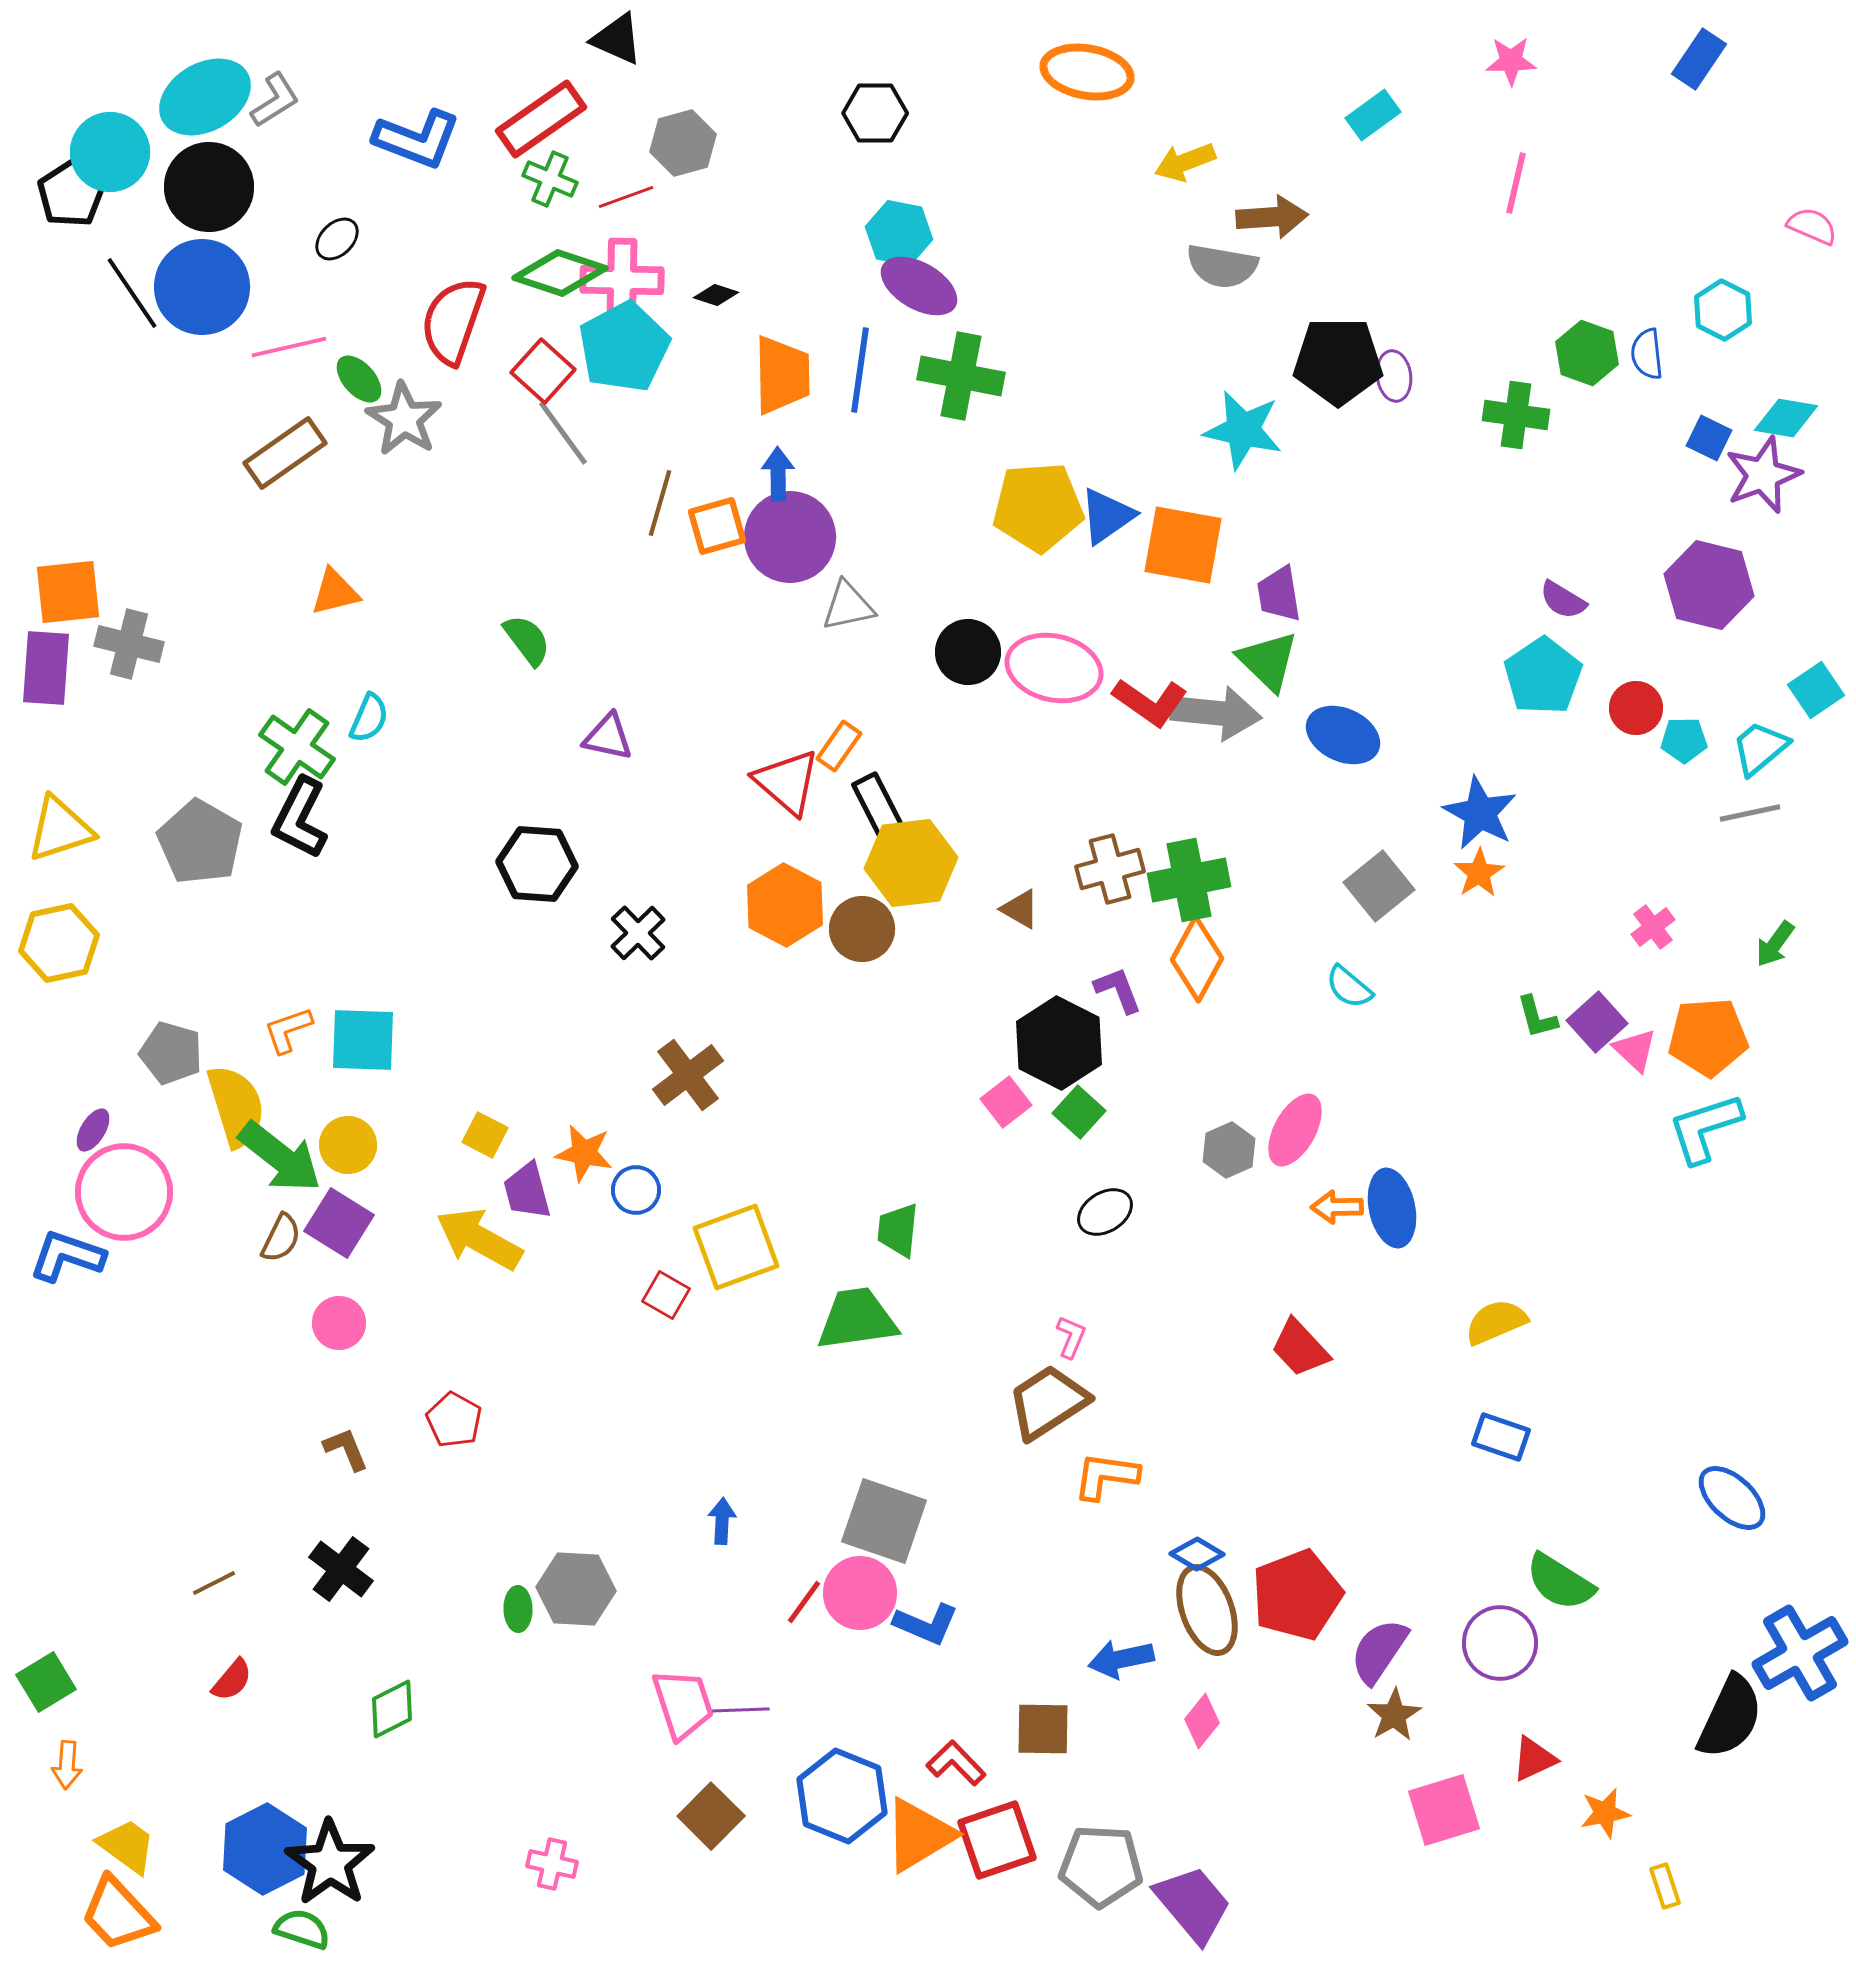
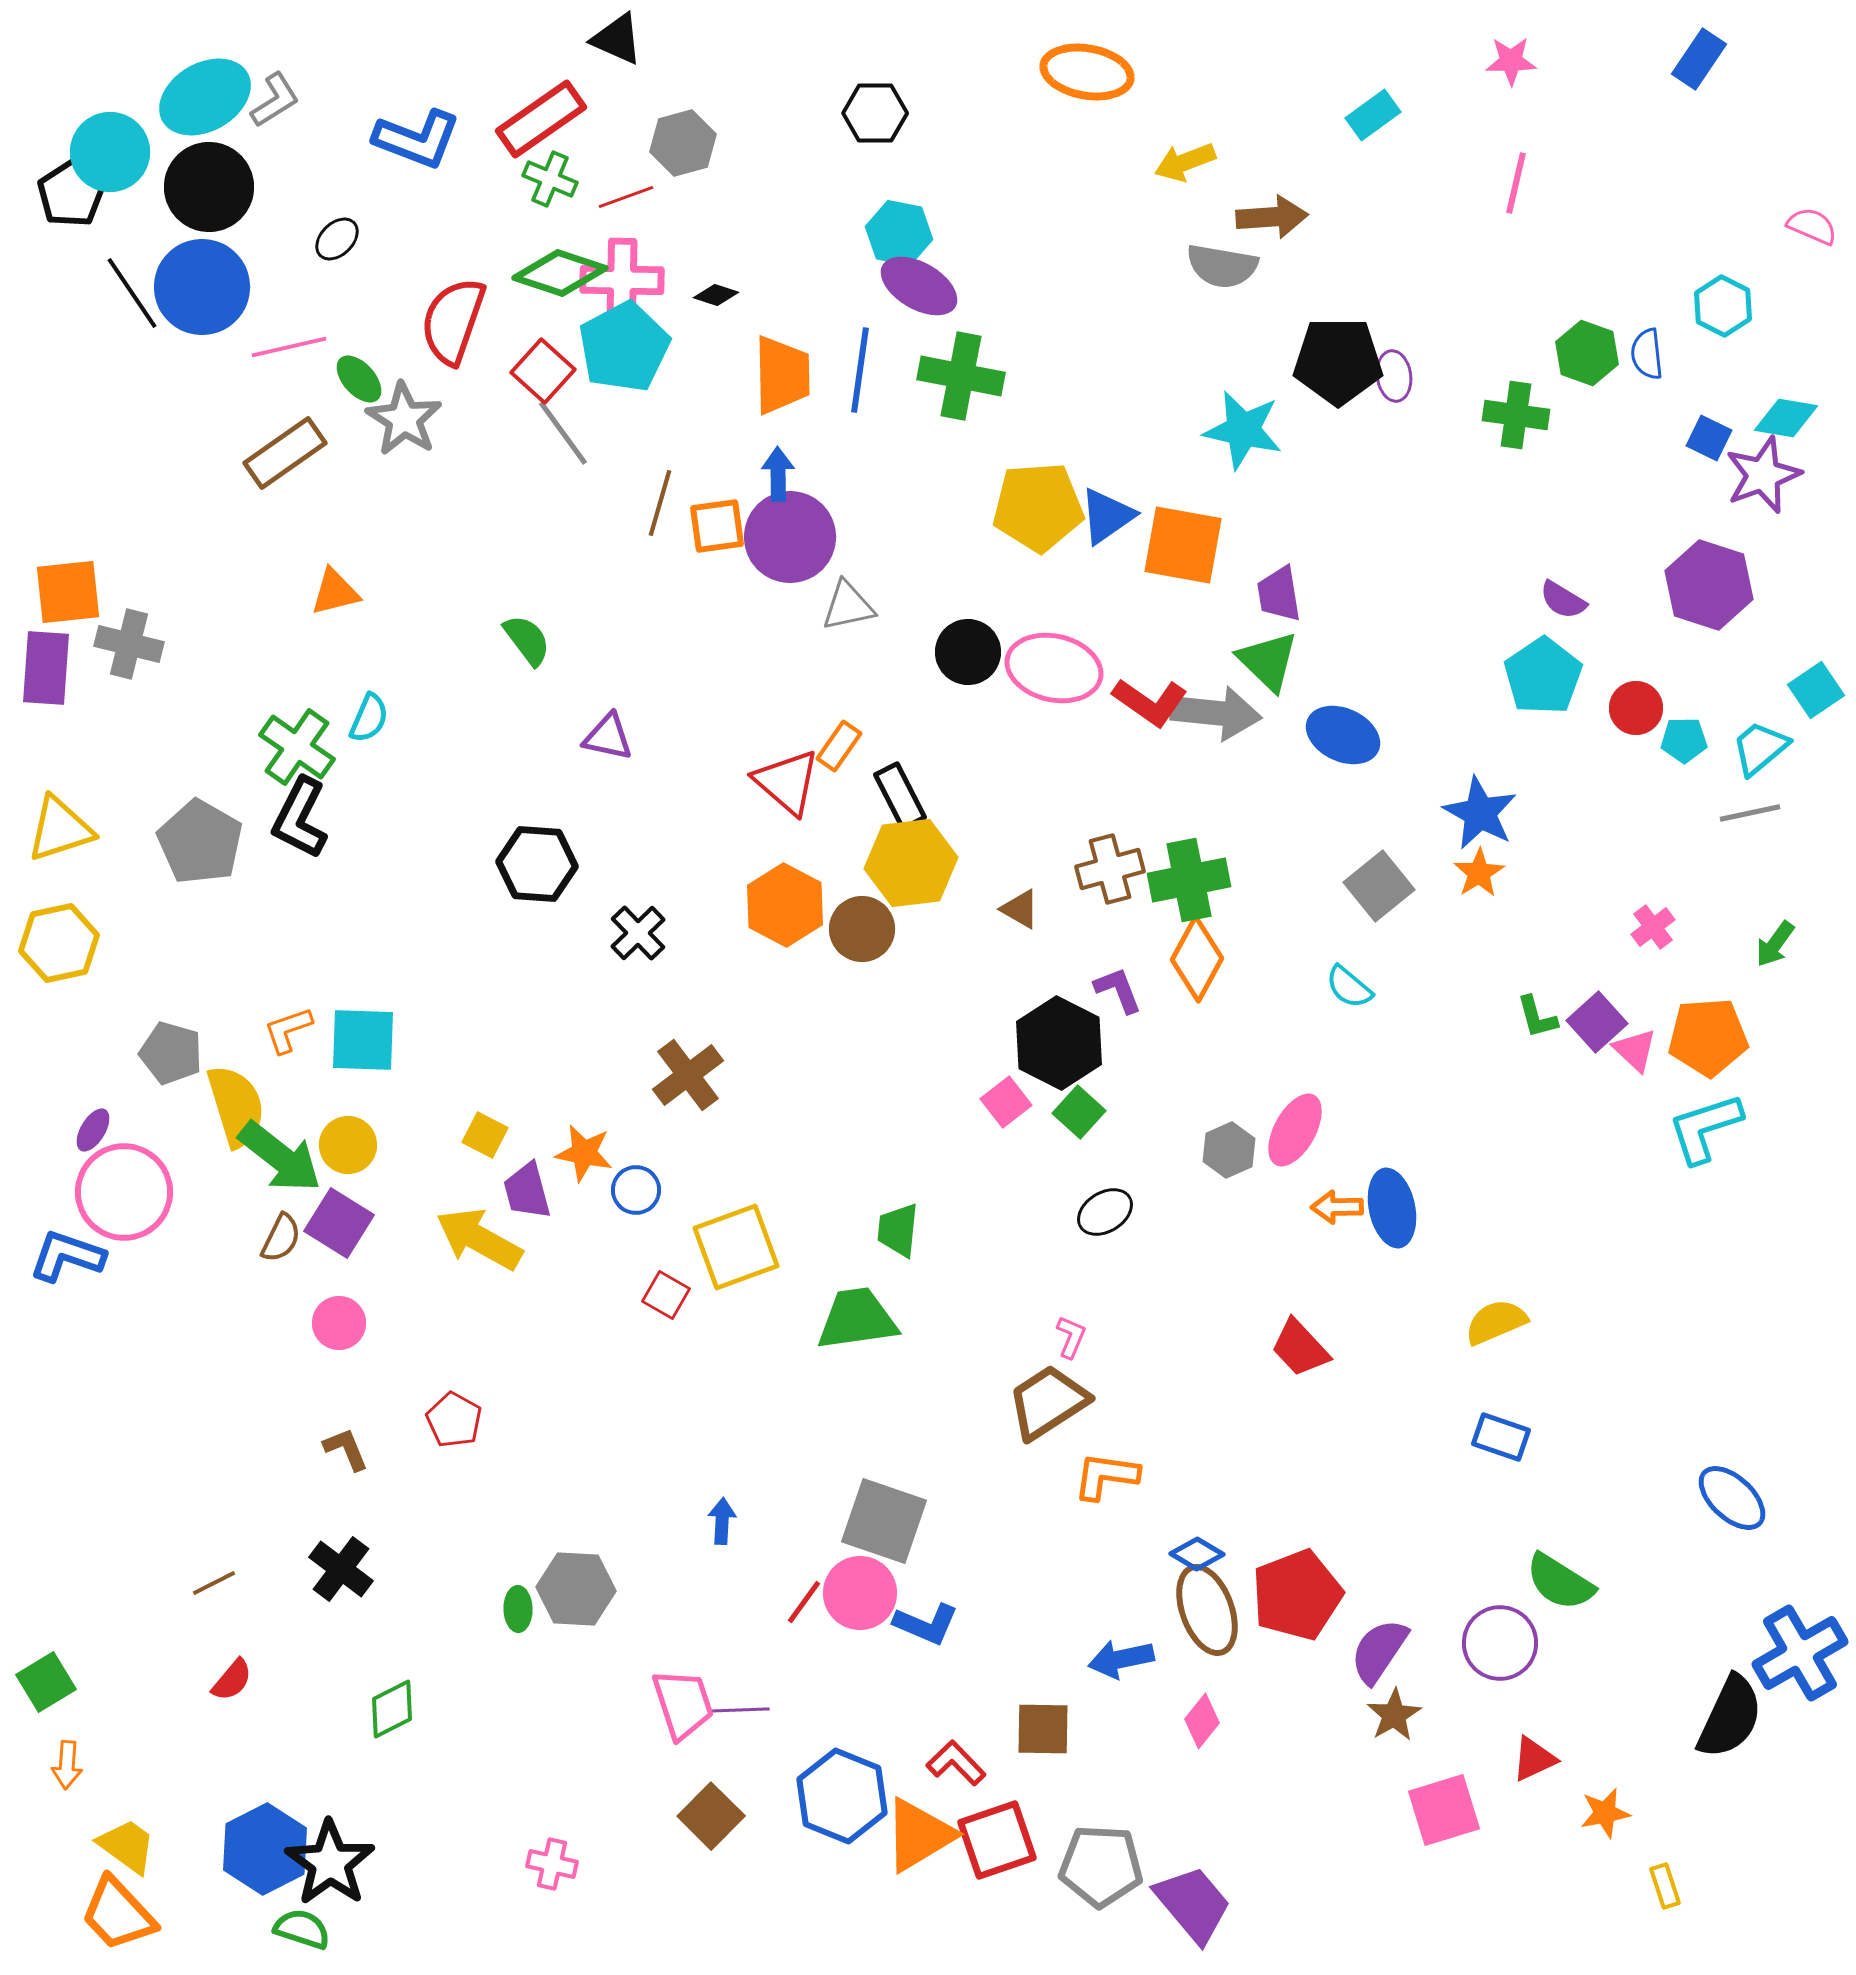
cyan hexagon at (1723, 310): moved 4 px up
orange square at (717, 526): rotated 8 degrees clockwise
purple hexagon at (1709, 585): rotated 4 degrees clockwise
black rectangle at (878, 806): moved 22 px right, 10 px up
